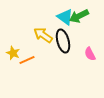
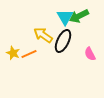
cyan triangle: rotated 24 degrees clockwise
black ellipse: rotated 40 degrees clockwise
orange line: moved 2 px right, 6 px up
